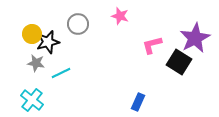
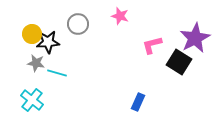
black star: rotated 10 degrees clockwise
cyan line: moved 4 px left; rotated 42 degrees clockwise
